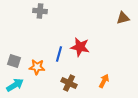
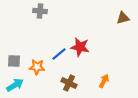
blue line: rotated 35 degrees clockwise
gray square: rotated 16 degrees counterclockwise
